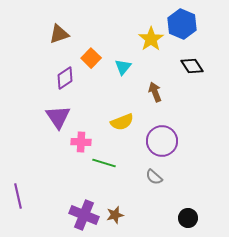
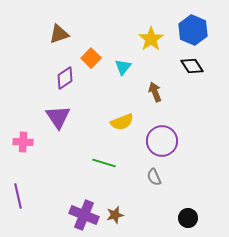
blue hexagon: moved 11 px right, 6 px down
pink cross: moved 58 px left
gray semicircle: rotated 24 degrees clockwise
